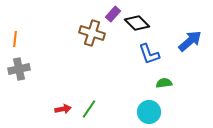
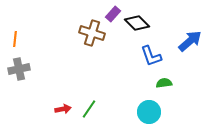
blue L-shape: moved 2 px right, 2 px down
